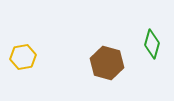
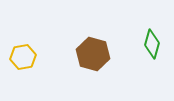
brown hexagon: moved 14 px left, 9 px up
